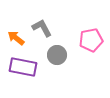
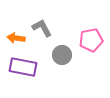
orange arrow: rotated 30 degrees counterclockwise
gray circle: moved 5 px right
